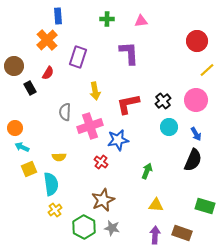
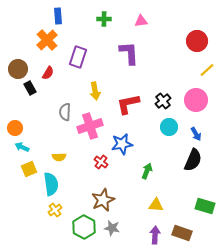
green cross: moved 3 px left
brown circle: moved 4 px right, 3 px down
blue star: moved 4 px right, 4 px down
